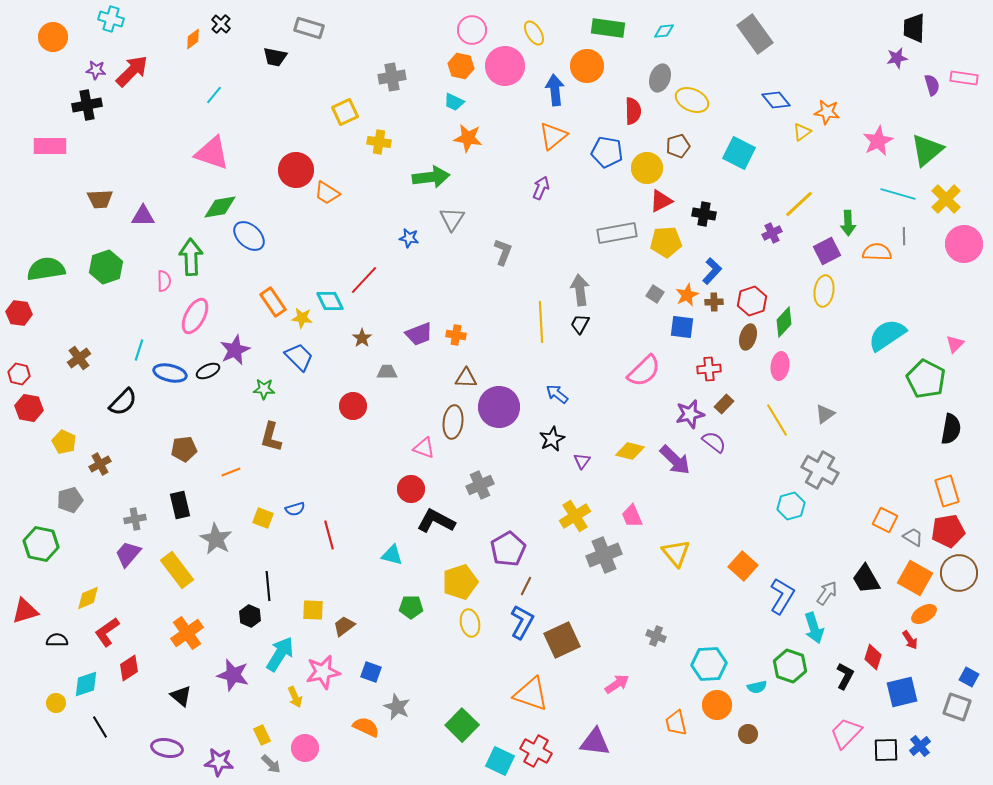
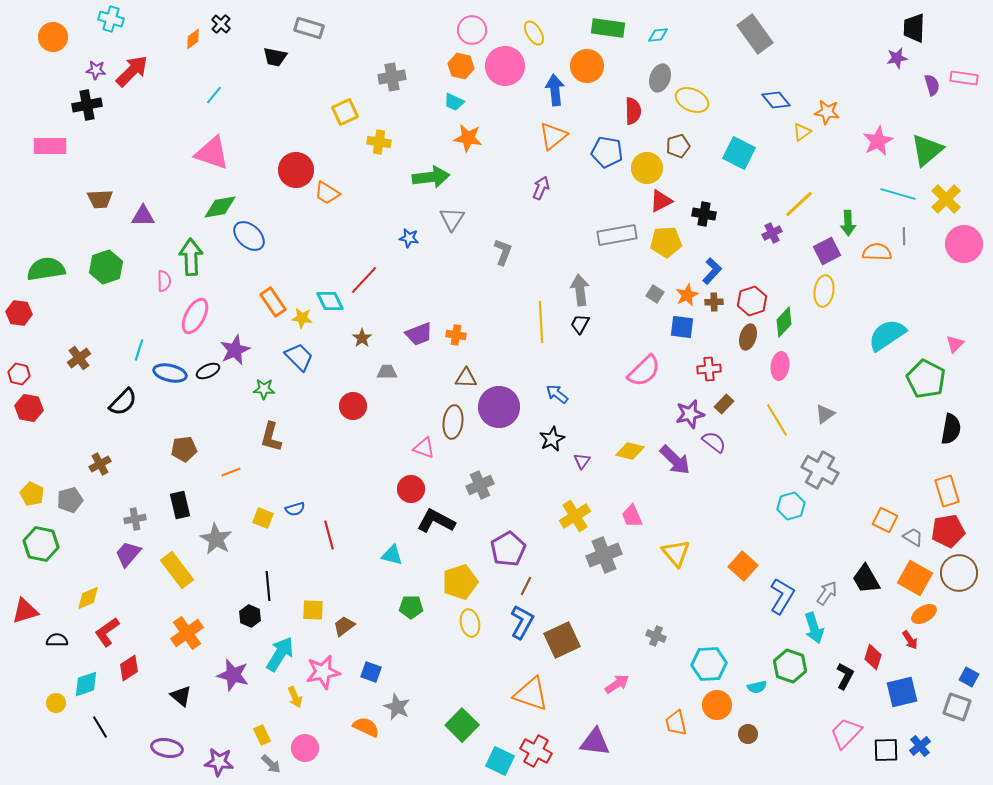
cyan diamond at (664, 31): moved 6 px left, 4 px down
gray rectangle at (617, 233): moved 2 px down
yellow pentagon at (64, 442): moved 32 px left, 52 px down
